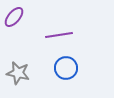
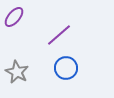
purple line: rotated 32 degrees counterclockwise
gray star: moved 1 px left, 1 px up; rotated 15 degrees clockwise
